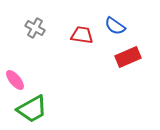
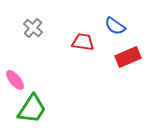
gray cross: moved 2 px left; rotated 12 degrees clockwise
red trapezoid: moved 1 px right, 7 px down
green trapezoid: rotated 28 degrees counterclockwise
